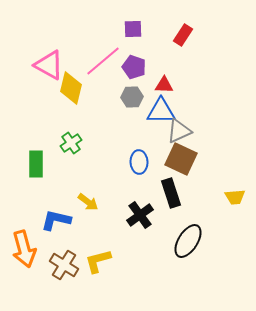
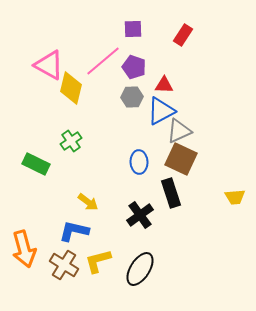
blue triangle: rotated 28 degrees counterclockwise
green cross: moved 2 px up
green rectangle: rotated 64 degrees counterclockwise
blue L-shape: moved 18 px right, 11 px down
black ellipse: moved 48 px left, 28 px down
